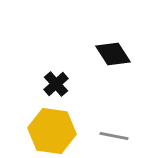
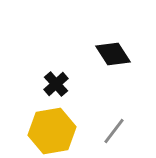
yellow hexagon: rotated 18 degrees counterclockwise
gray line: moved 5 px up; rotated 64 degrees counterclockwise
